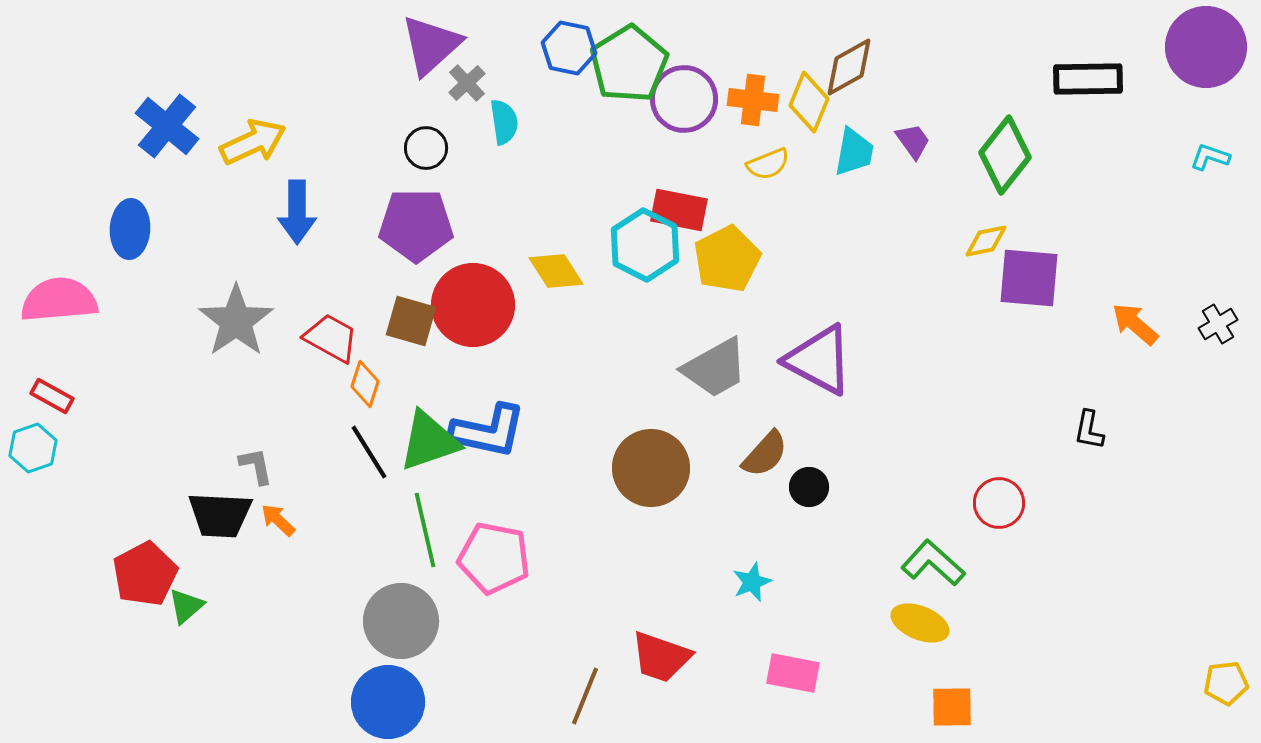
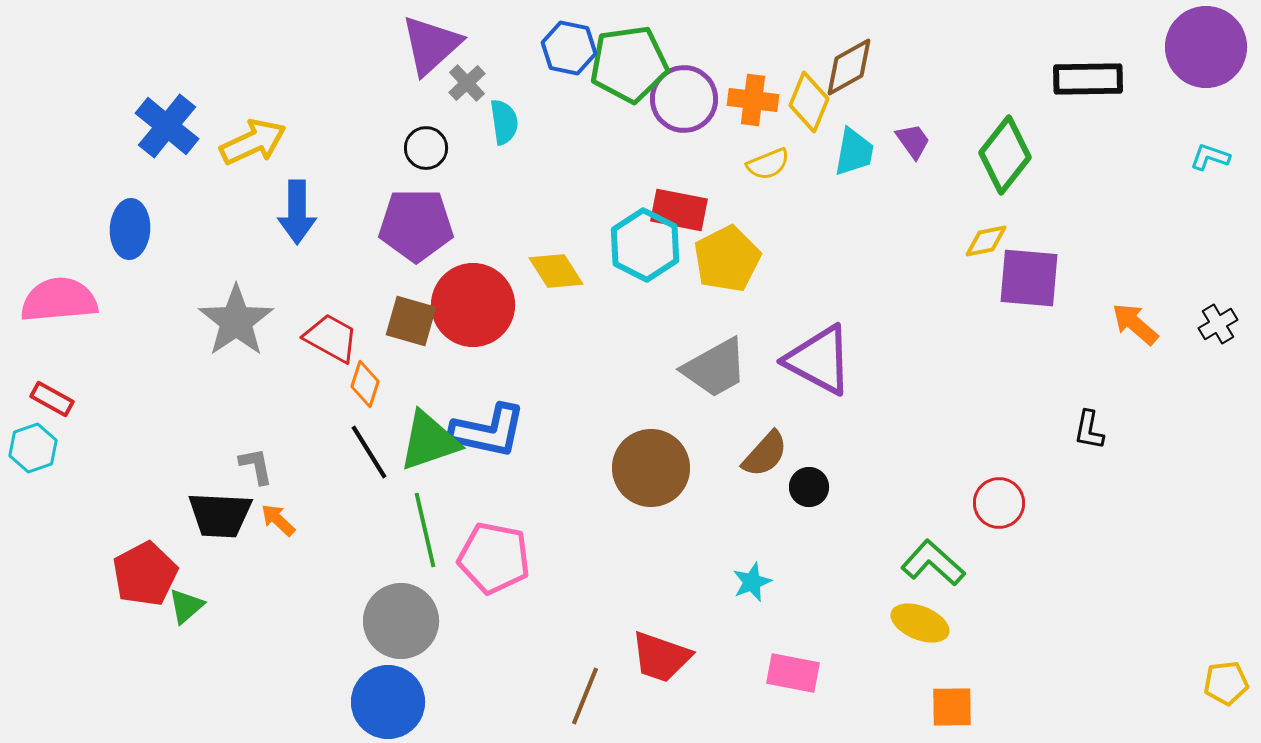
green pentagon at (629, 64): rotated 24 degrees clockwise
red rectangle at (52, 396): moved 3 px down
